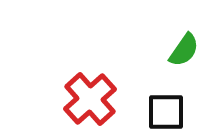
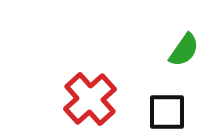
black square: moved 1 px right
